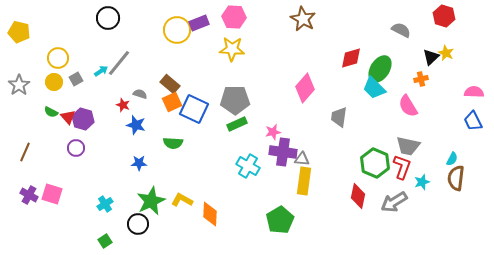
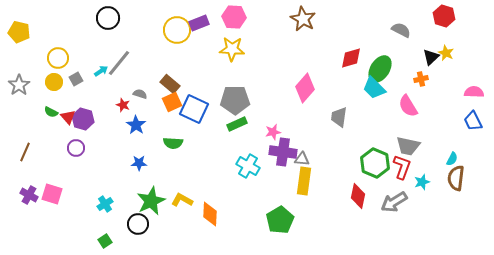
blue star at (136, 125): rotated 18 degrees clockwise
